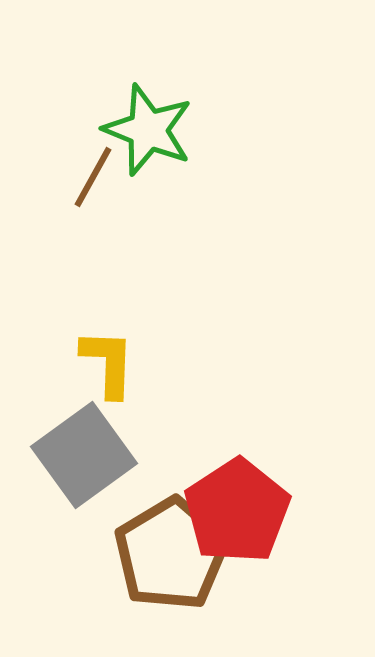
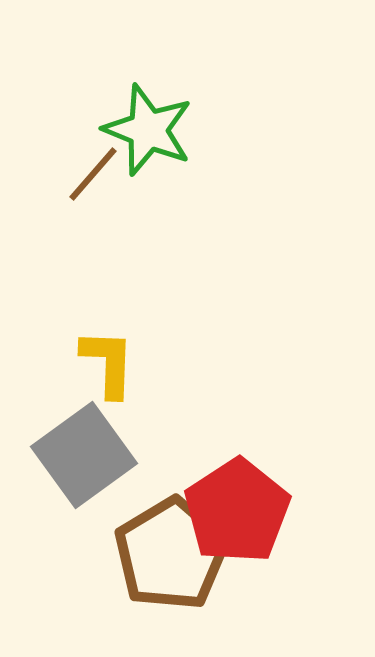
brown line: moved 3 px up; rotated 12 degrees clockwise
